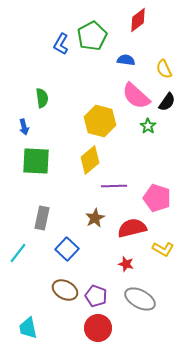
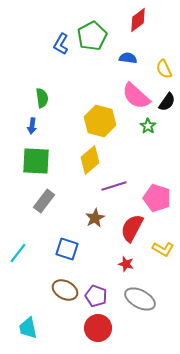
blue semicircle: moved 2 px right, 2 px up
blue arrow: moved 8 px right, 1 px up; rotated 21 degrees clockwise
purple line: rotated 15 degrees counterclockwise
gray rectangle: moved 2 px right, 17 px up; rotated 25 degrees clockwise
red semicircle: rotated 48 degrees counterclockwise
blue square: rotated 25 degrees counterclockwise
